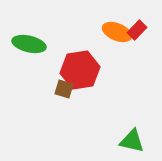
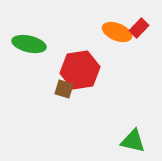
red rectangle: moved 2 px right, 2 px up
green triangle: moved 1 px right
